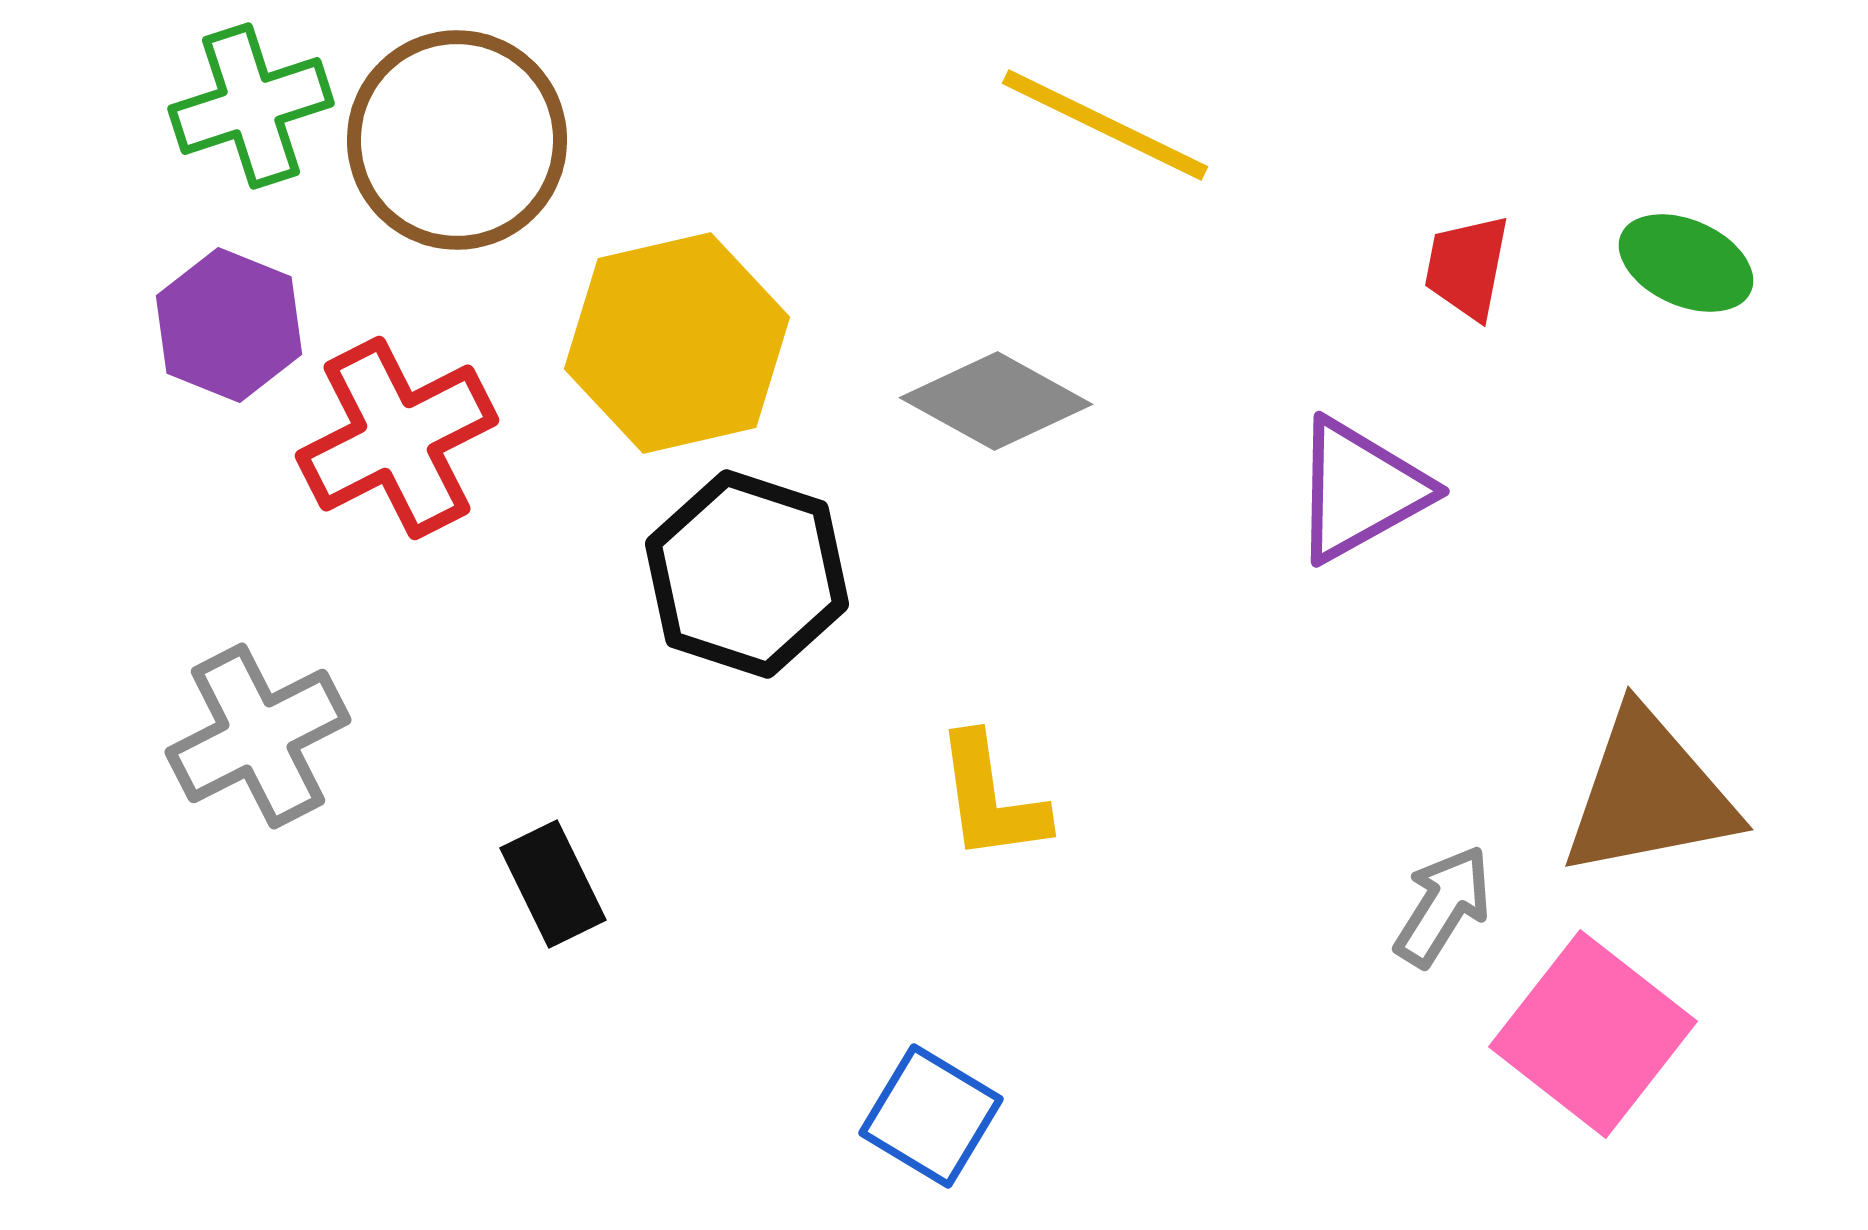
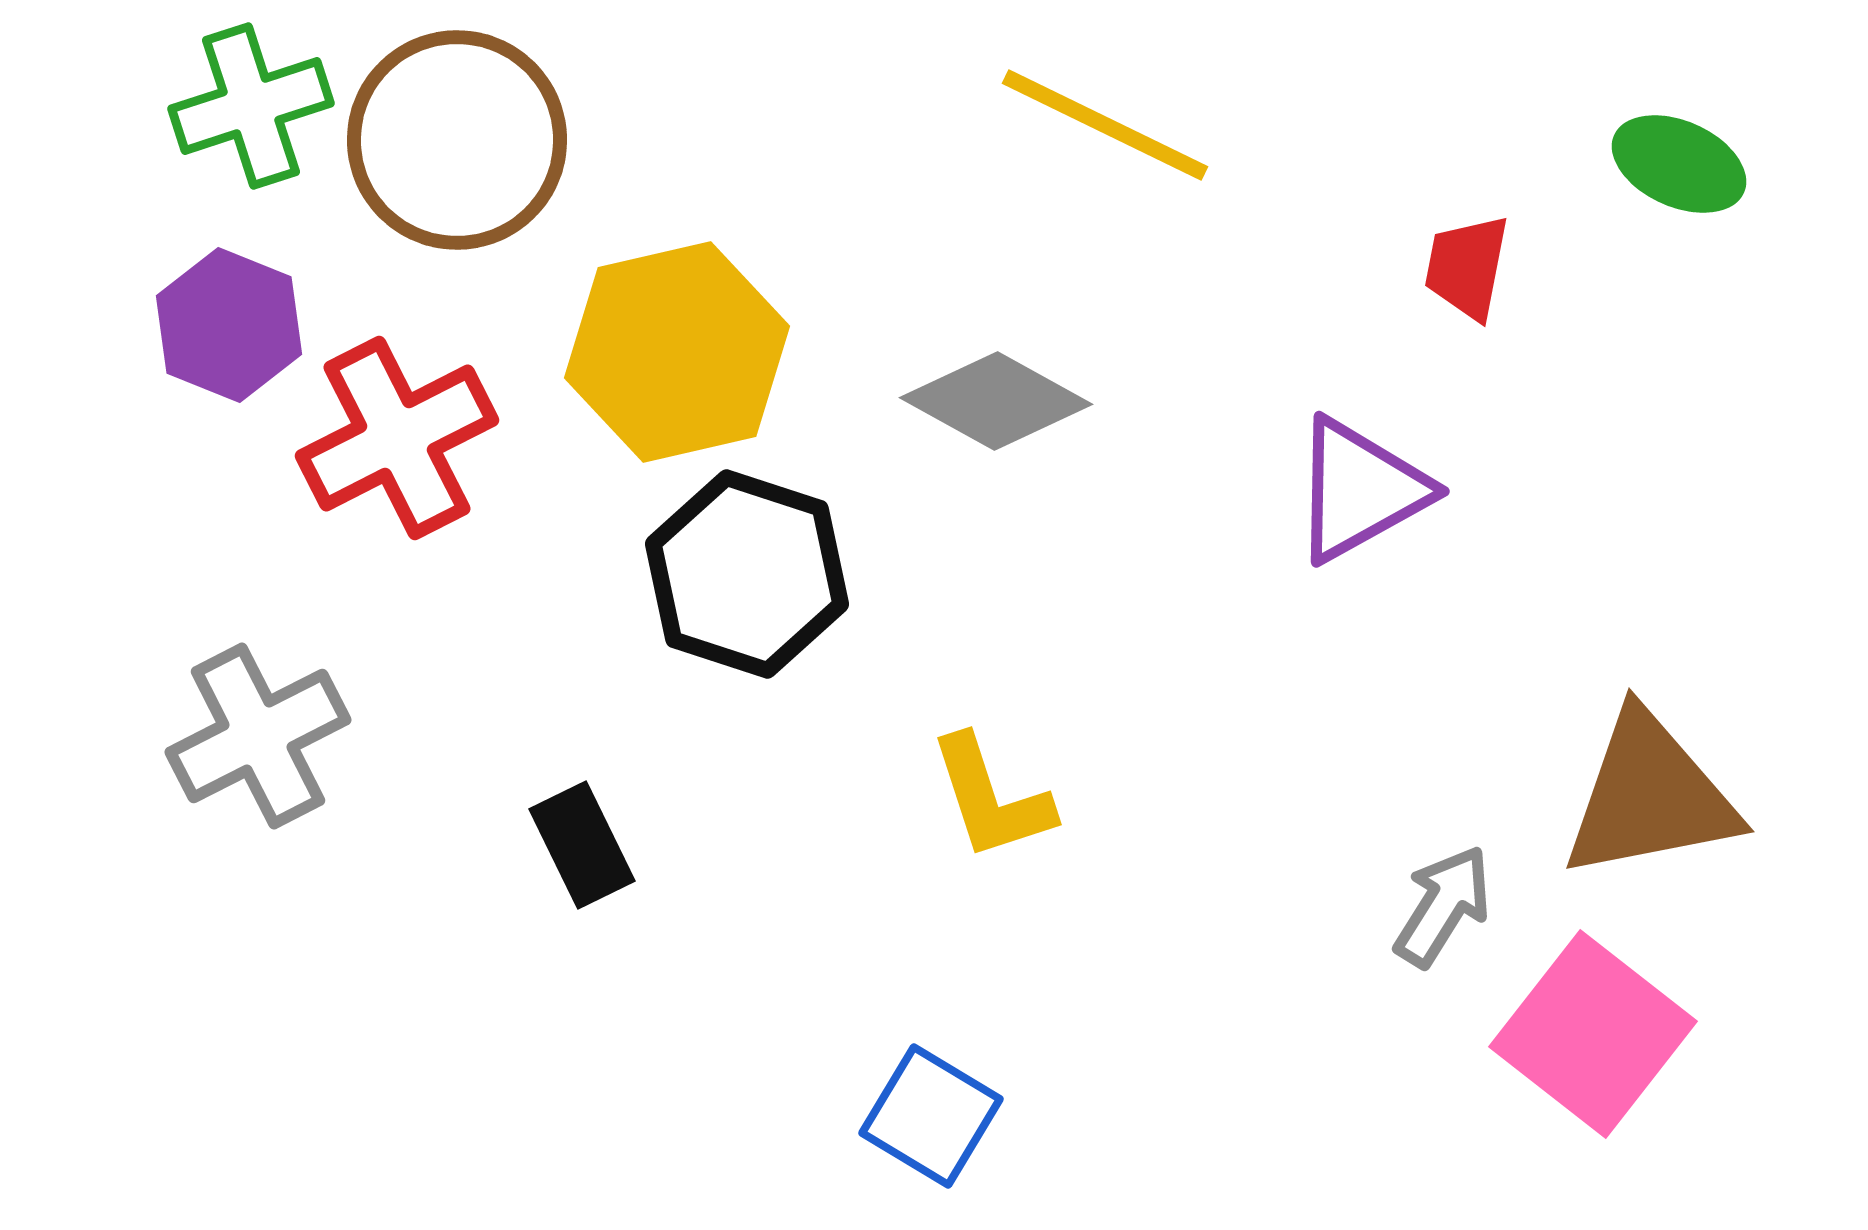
green ellipse: moved 7 px left, 99 px up
yellow hexagon: moved 9 px down
brown triangle: moved 1 px right, 2 px down
yellow L-shape: rotated 10 degrees counterclockwise
black rectangle: moved 29 px right, 39 px up
